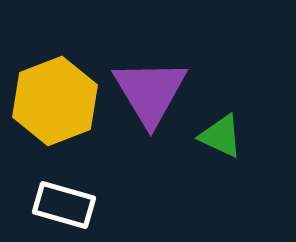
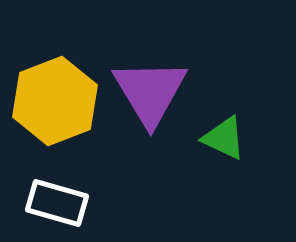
green triangle: moved 3 px right, 2 px down
white rectangle: moved 7 px left, 2 px up
